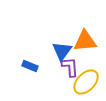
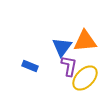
blue triangle: moved 4 px up
purple L-shape: moved 1 px left, 1 px up; rotated 15 degrees clockwise
yellow ellipse: moved 1 px left, 4 px up
